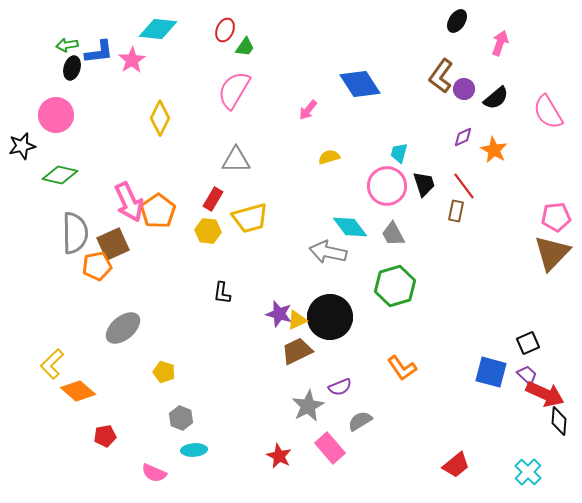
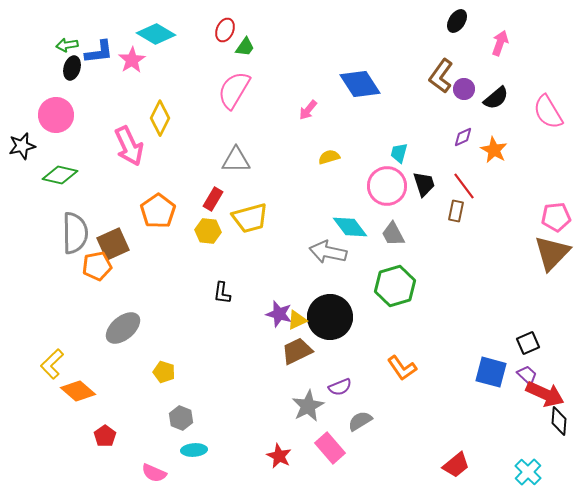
cyan diamond at (158, 29): moved 2 px left, 5 px down; rotated 24 degrees clockwise
pink arrow at (129, 202): moved 56 px up
red pentagon at (105, 436): rotated 25 degrees counterclockwise
